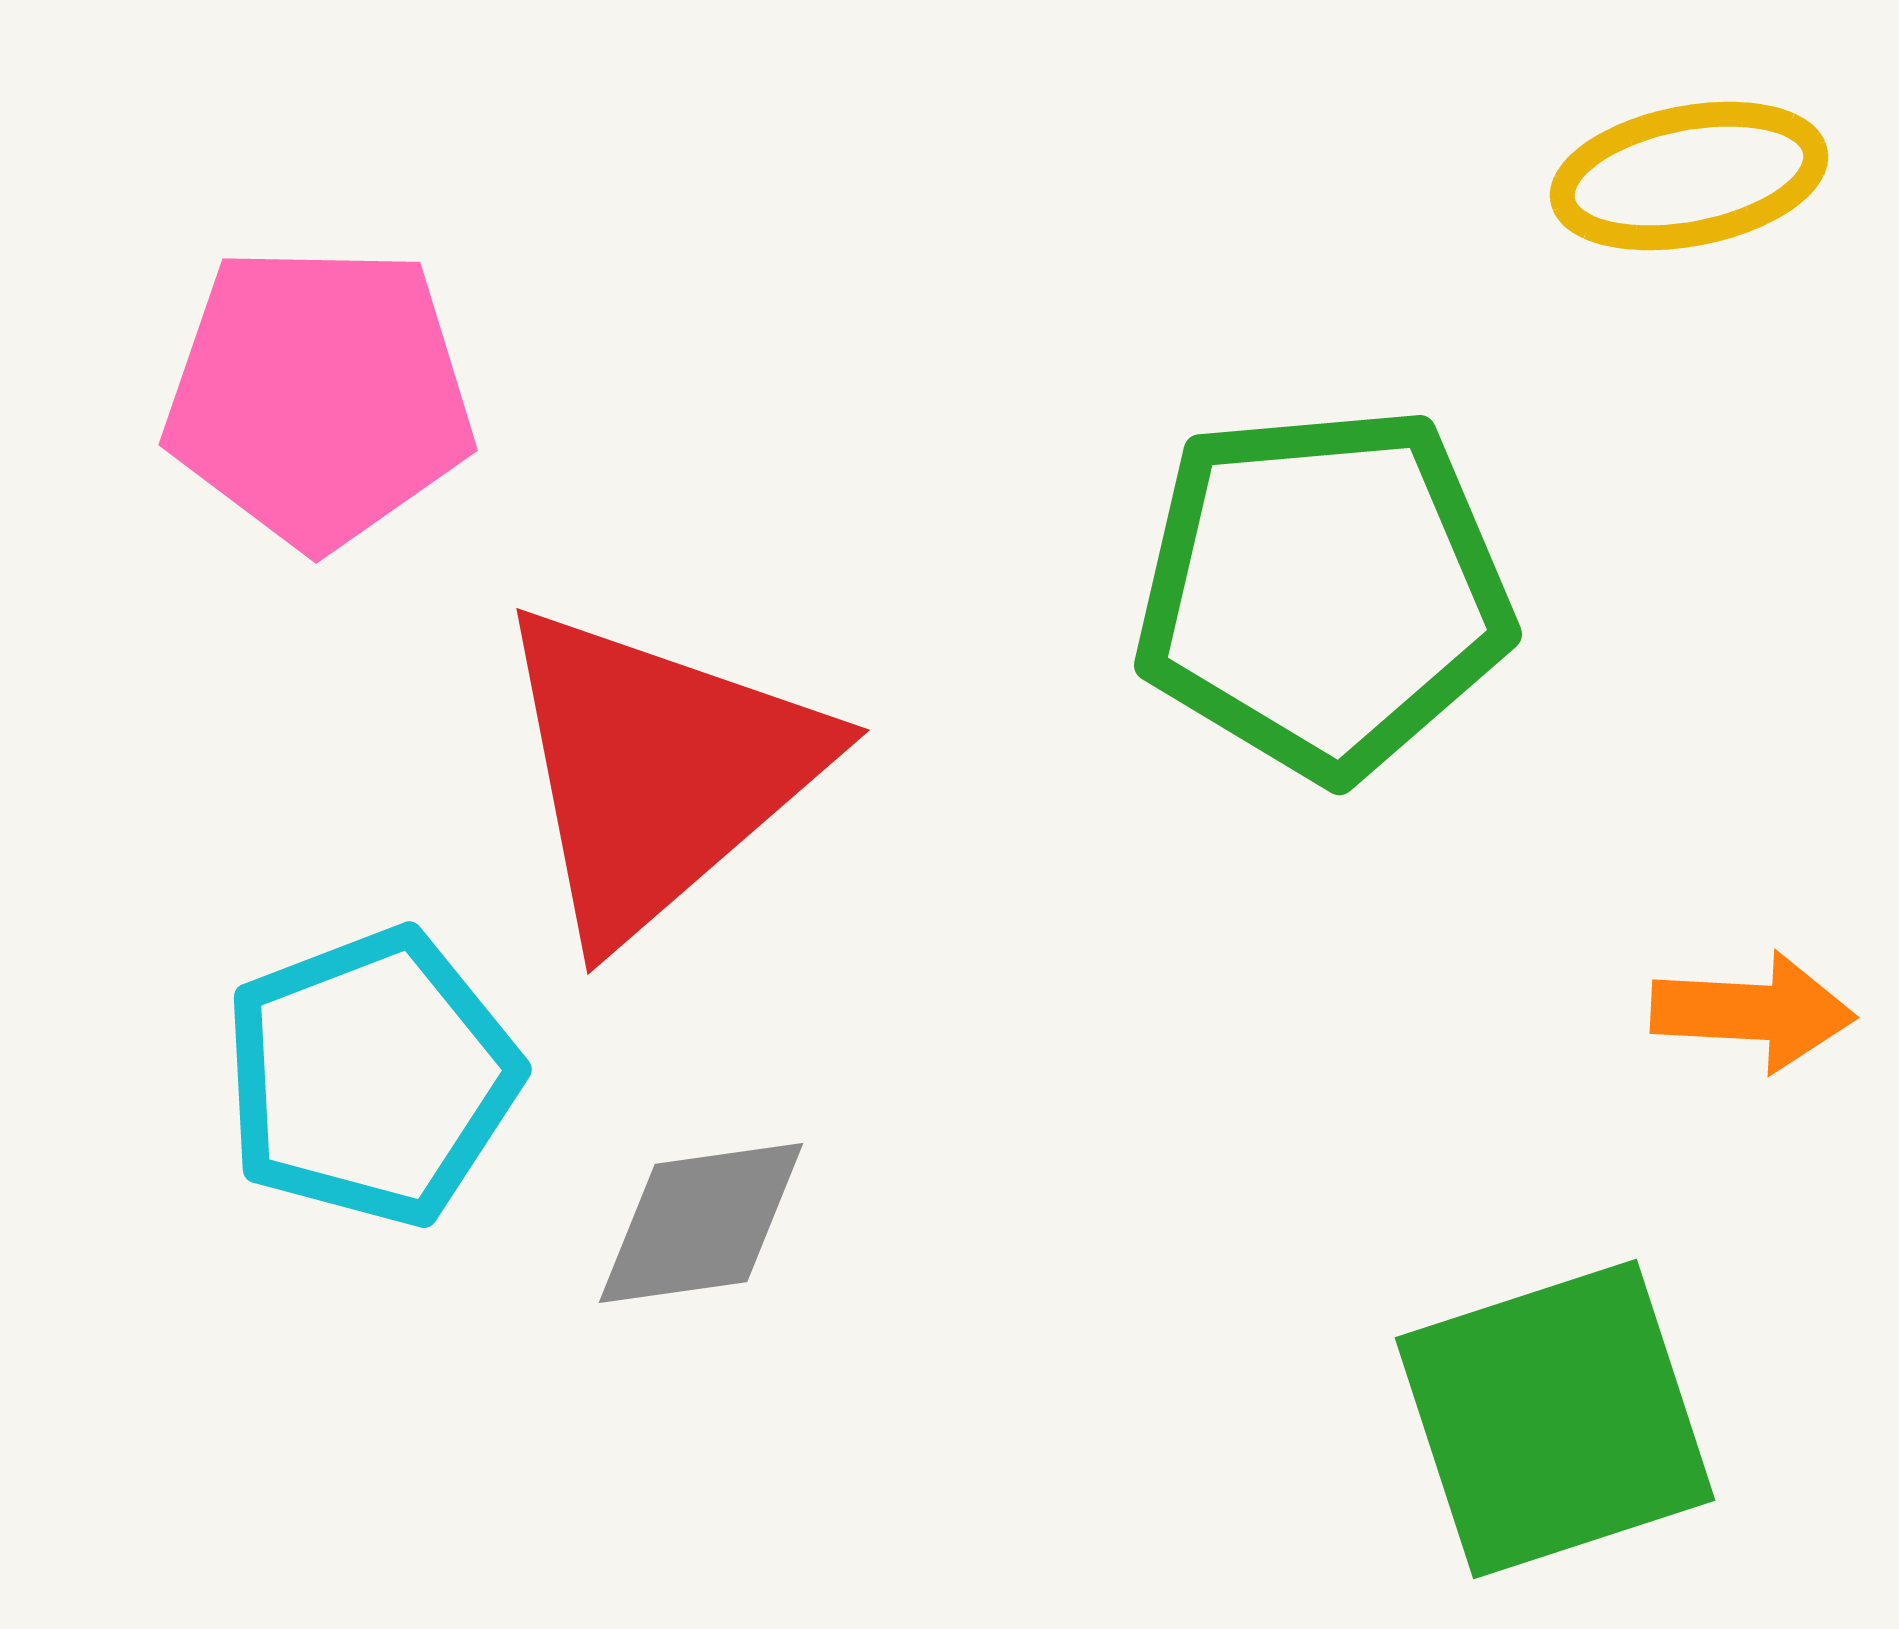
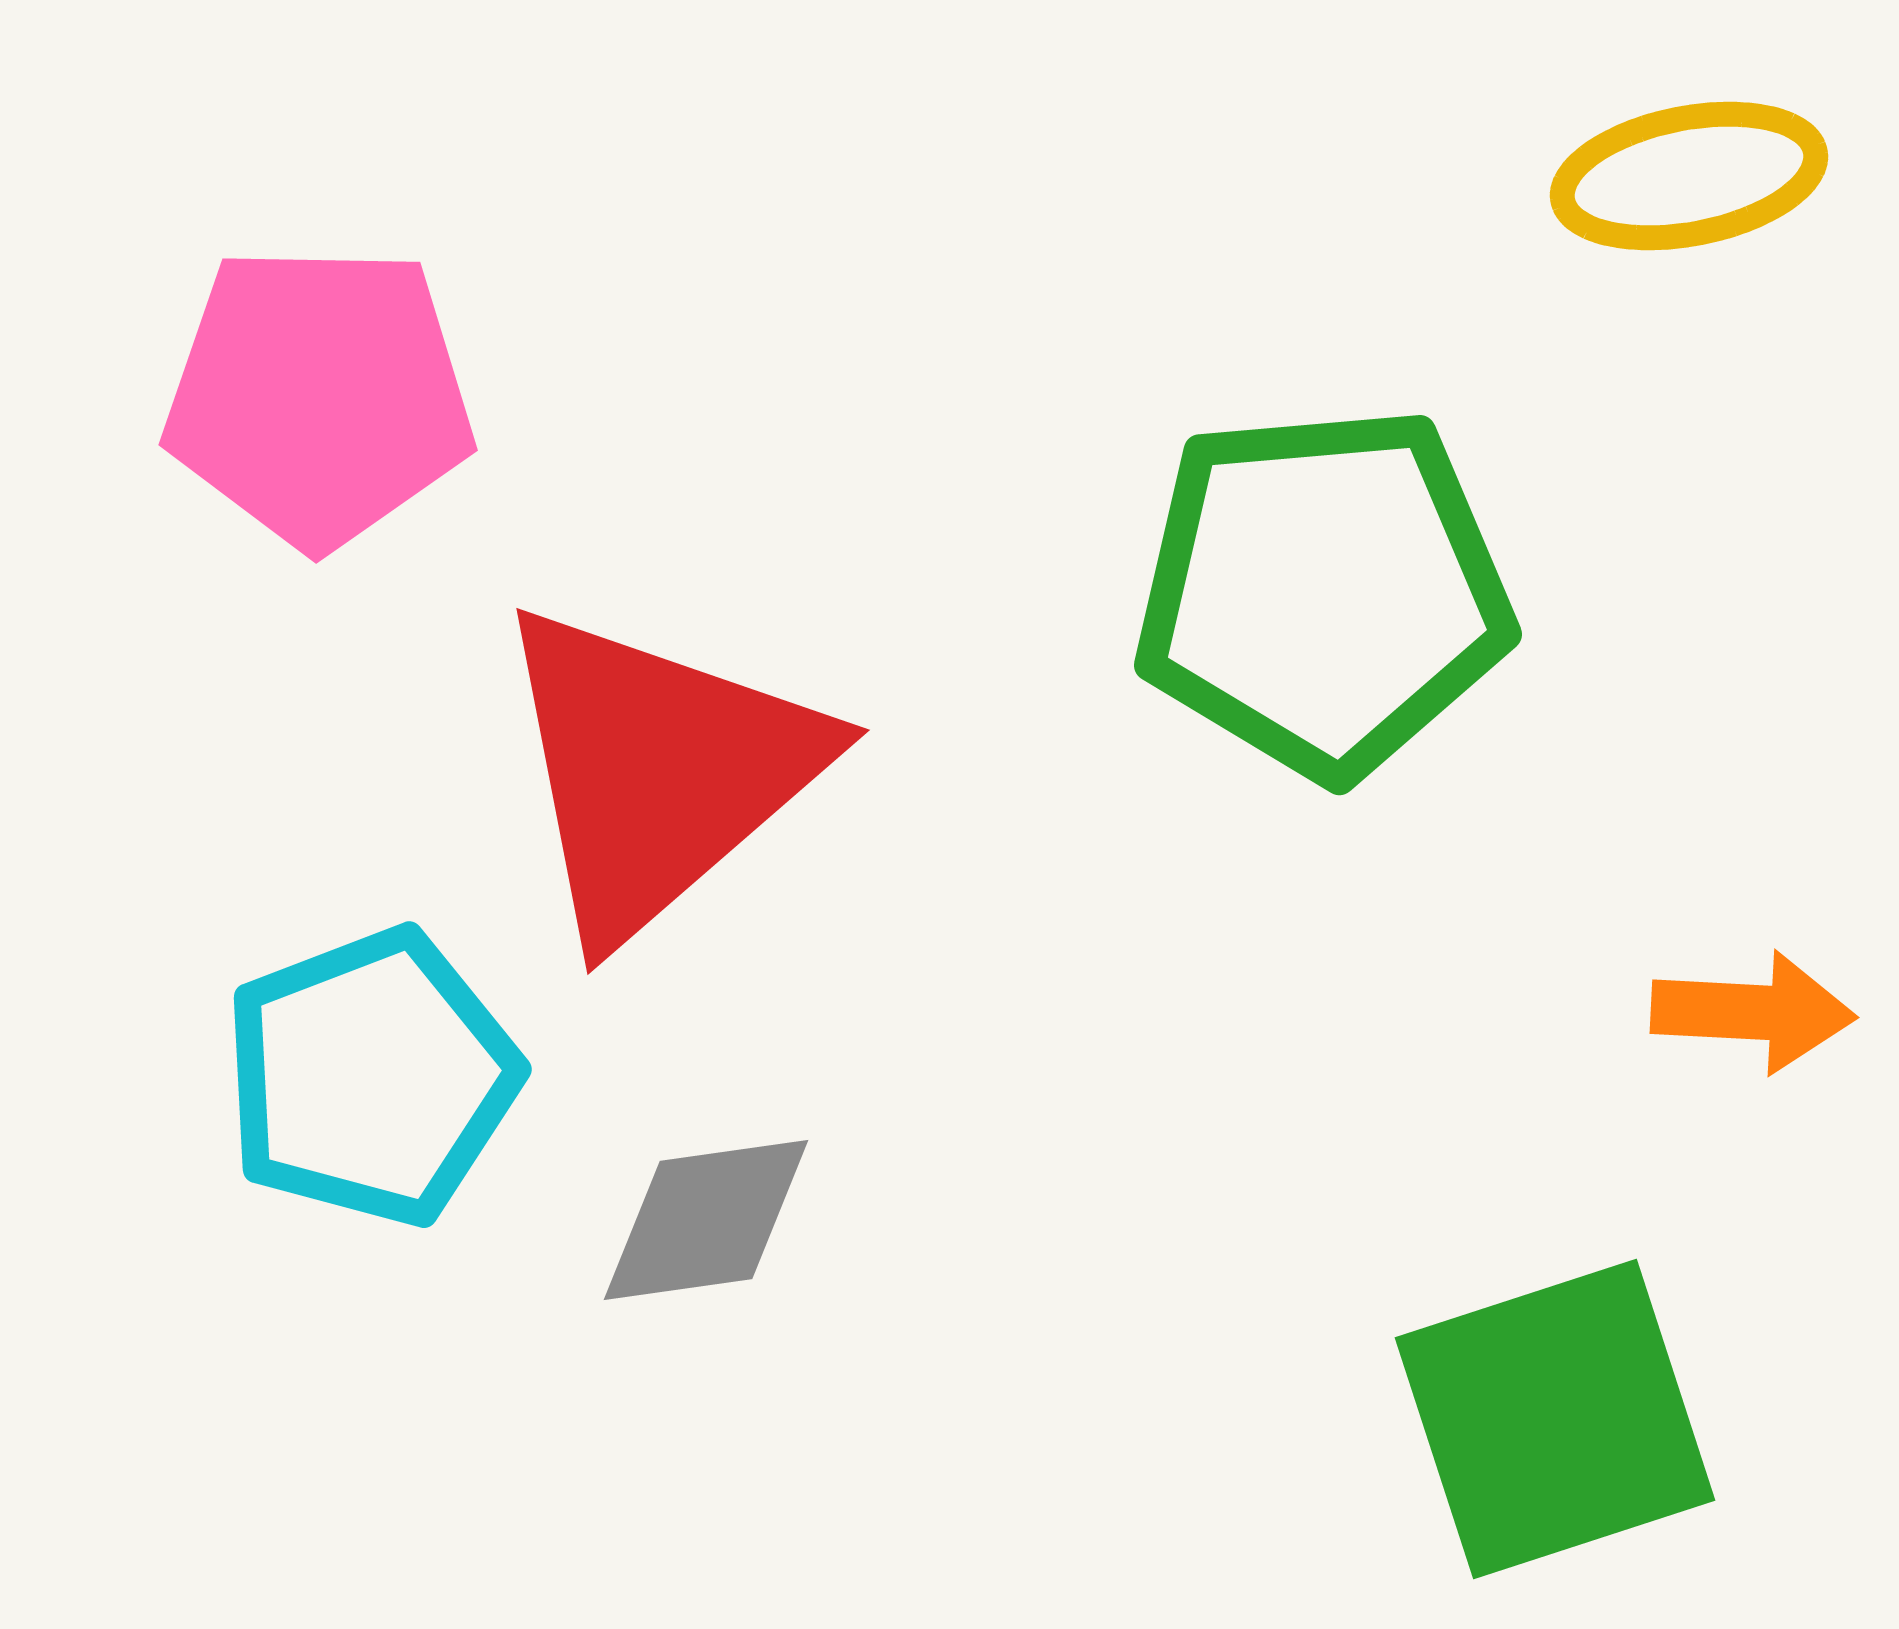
gray diamond: moved 5 px right, 3 px up
